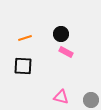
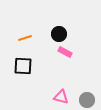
black circle: moved 2 px left
pink rectangle: moved 1 px left
gray circle: moved 4 px left
